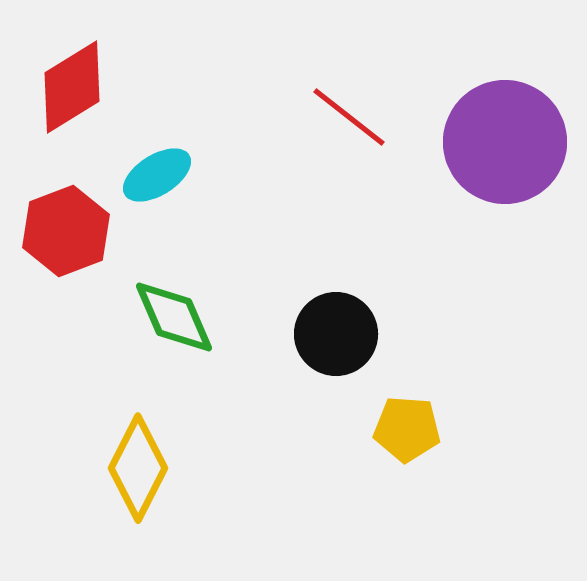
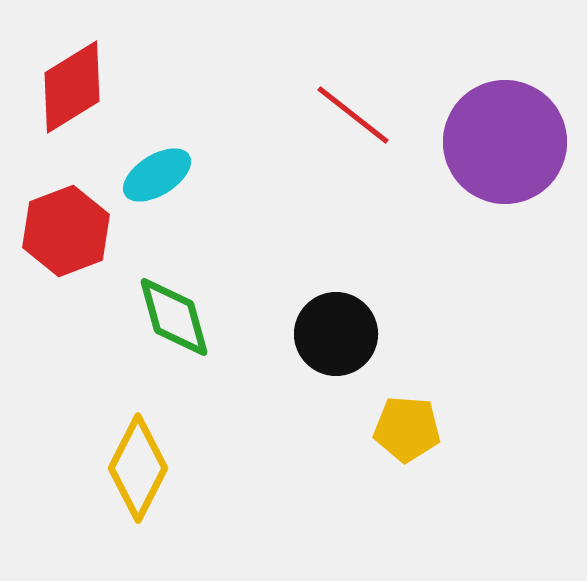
red line: moved 4 px right, 2 px up
green diamond: rotated 8 degrees clockwise
